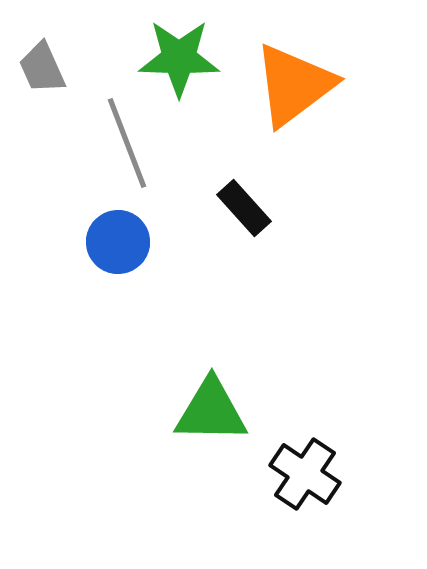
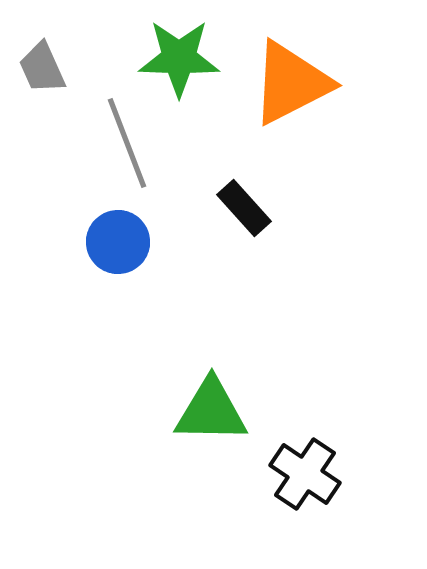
orange triangle: moved 3 px left, 2 px up; rotated 10 degrees clockwise
